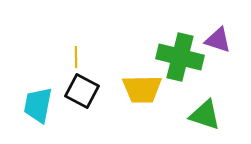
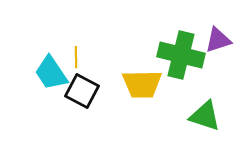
purple triangle: rotated 36 degrees counterclockwise
green cross: moved 1 px right, 2 px up
yellow trapezoid: moved 5 px up
cyan trapezoid: moved 13 px right, 32 px up; rotated 45 degrees counterclockwise
green triangle: moved 1 px down
